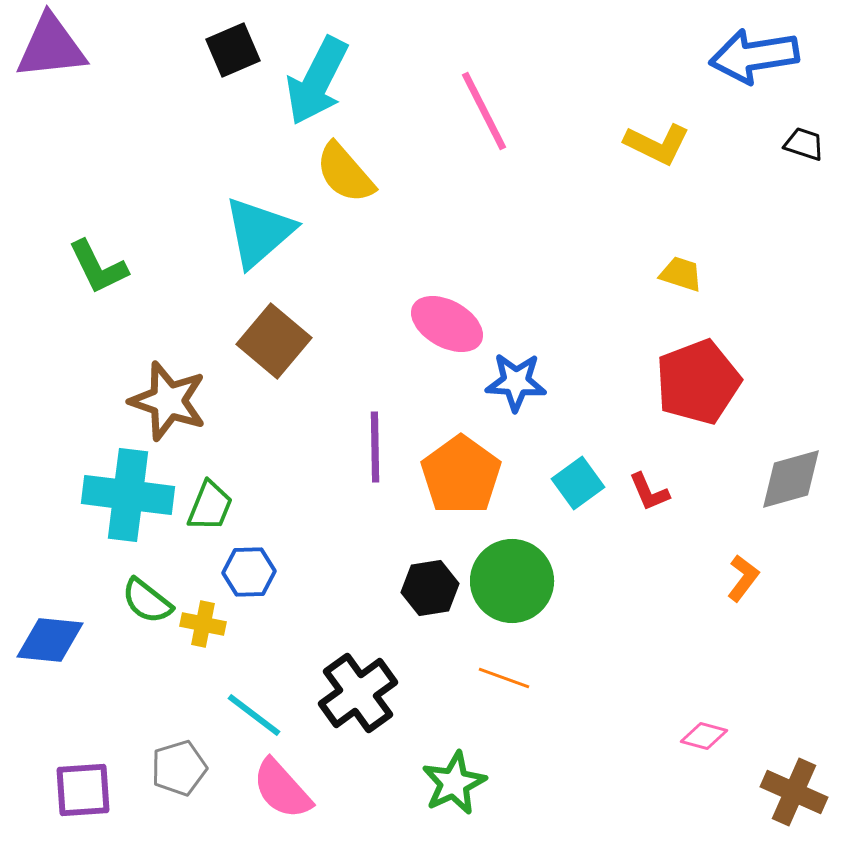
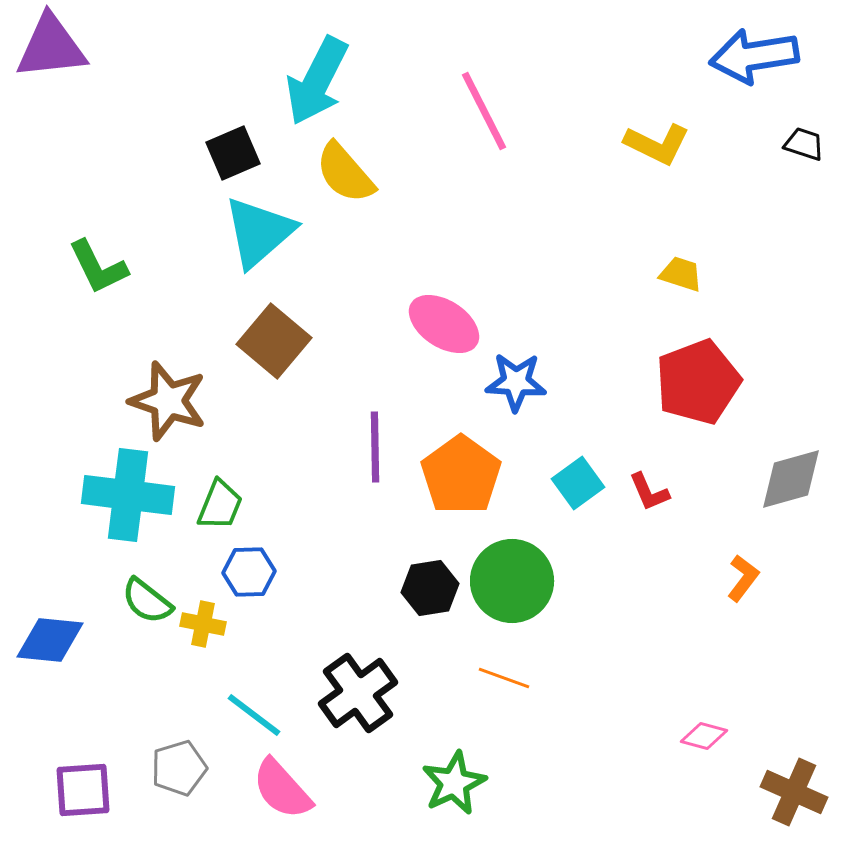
black square: moved 103 px down
pink ellipse: moved 3 px left; rotated 4 degrees clockwise
green trapezoid: moved 10 px right, 1 px up
